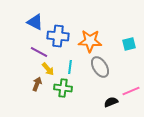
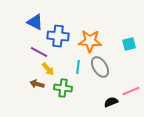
cyan line: moved 8 px right
brown arrow: rotated 96 degrees counterclockwise
